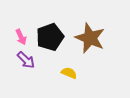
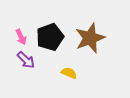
brown star: rotated 28 degrees clockwise
